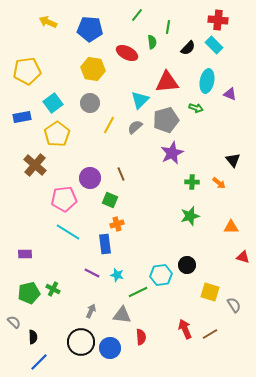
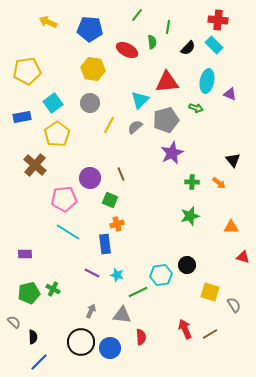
red ellipse at (127, 53): moved 3 px up
